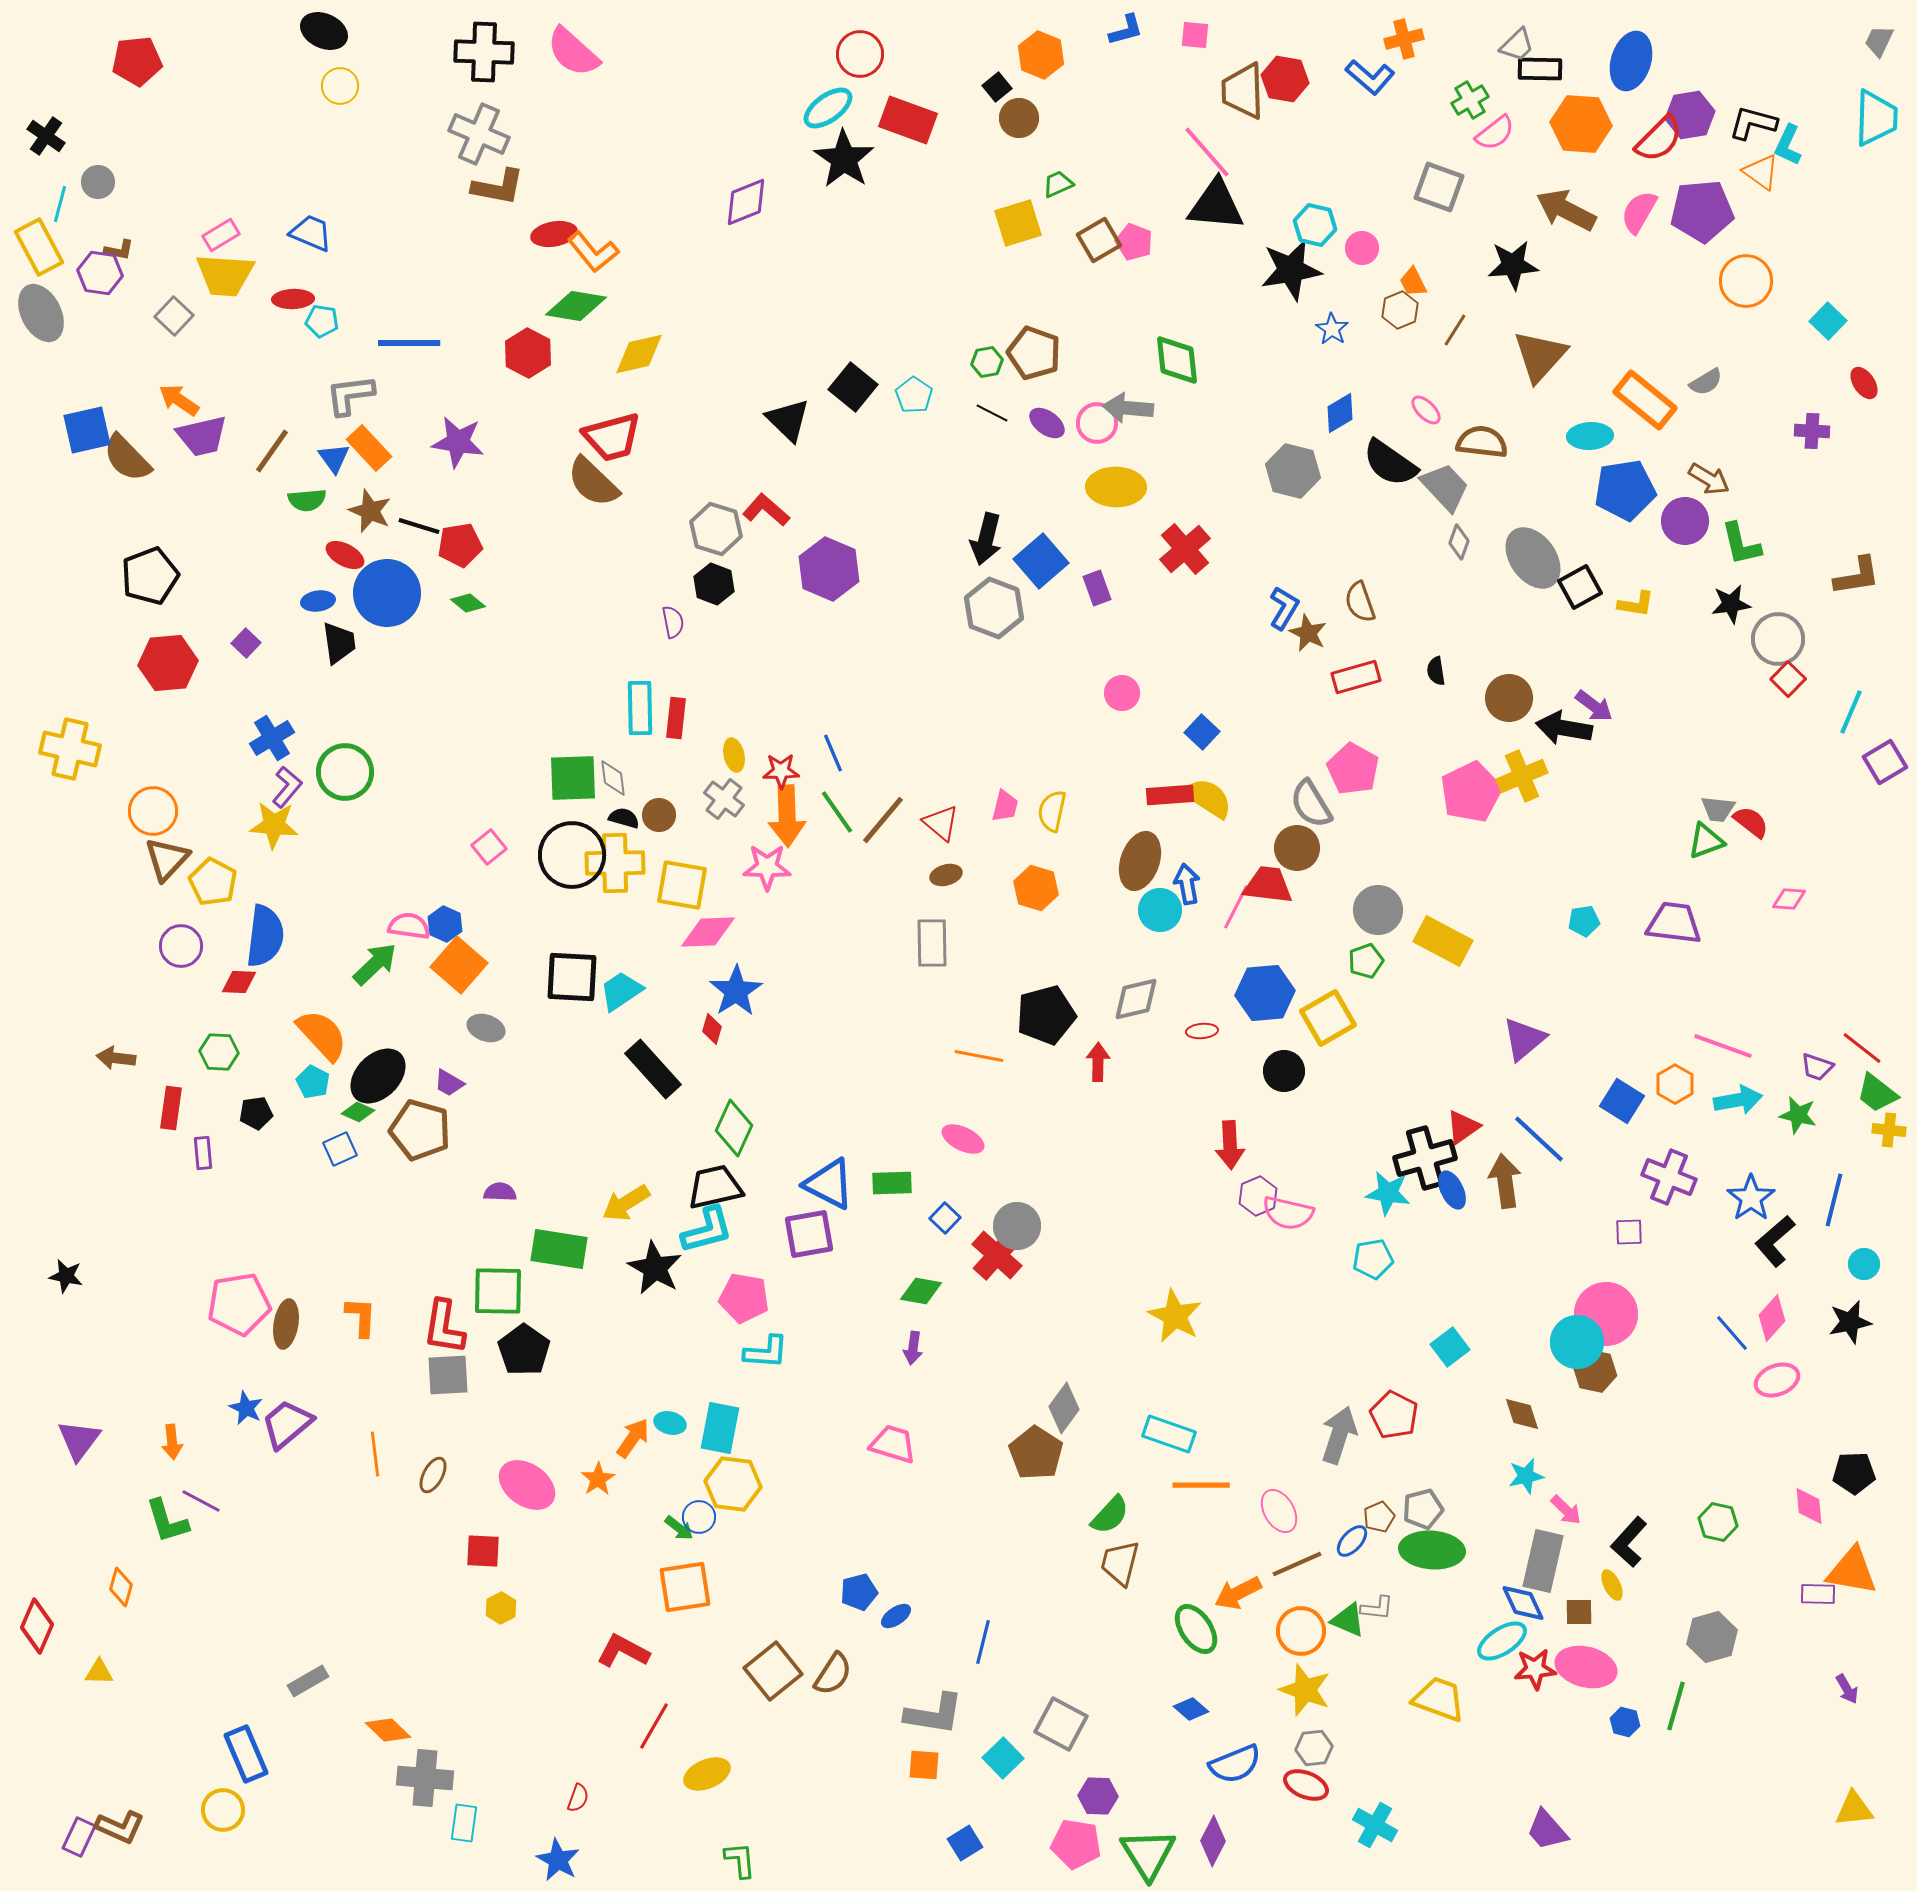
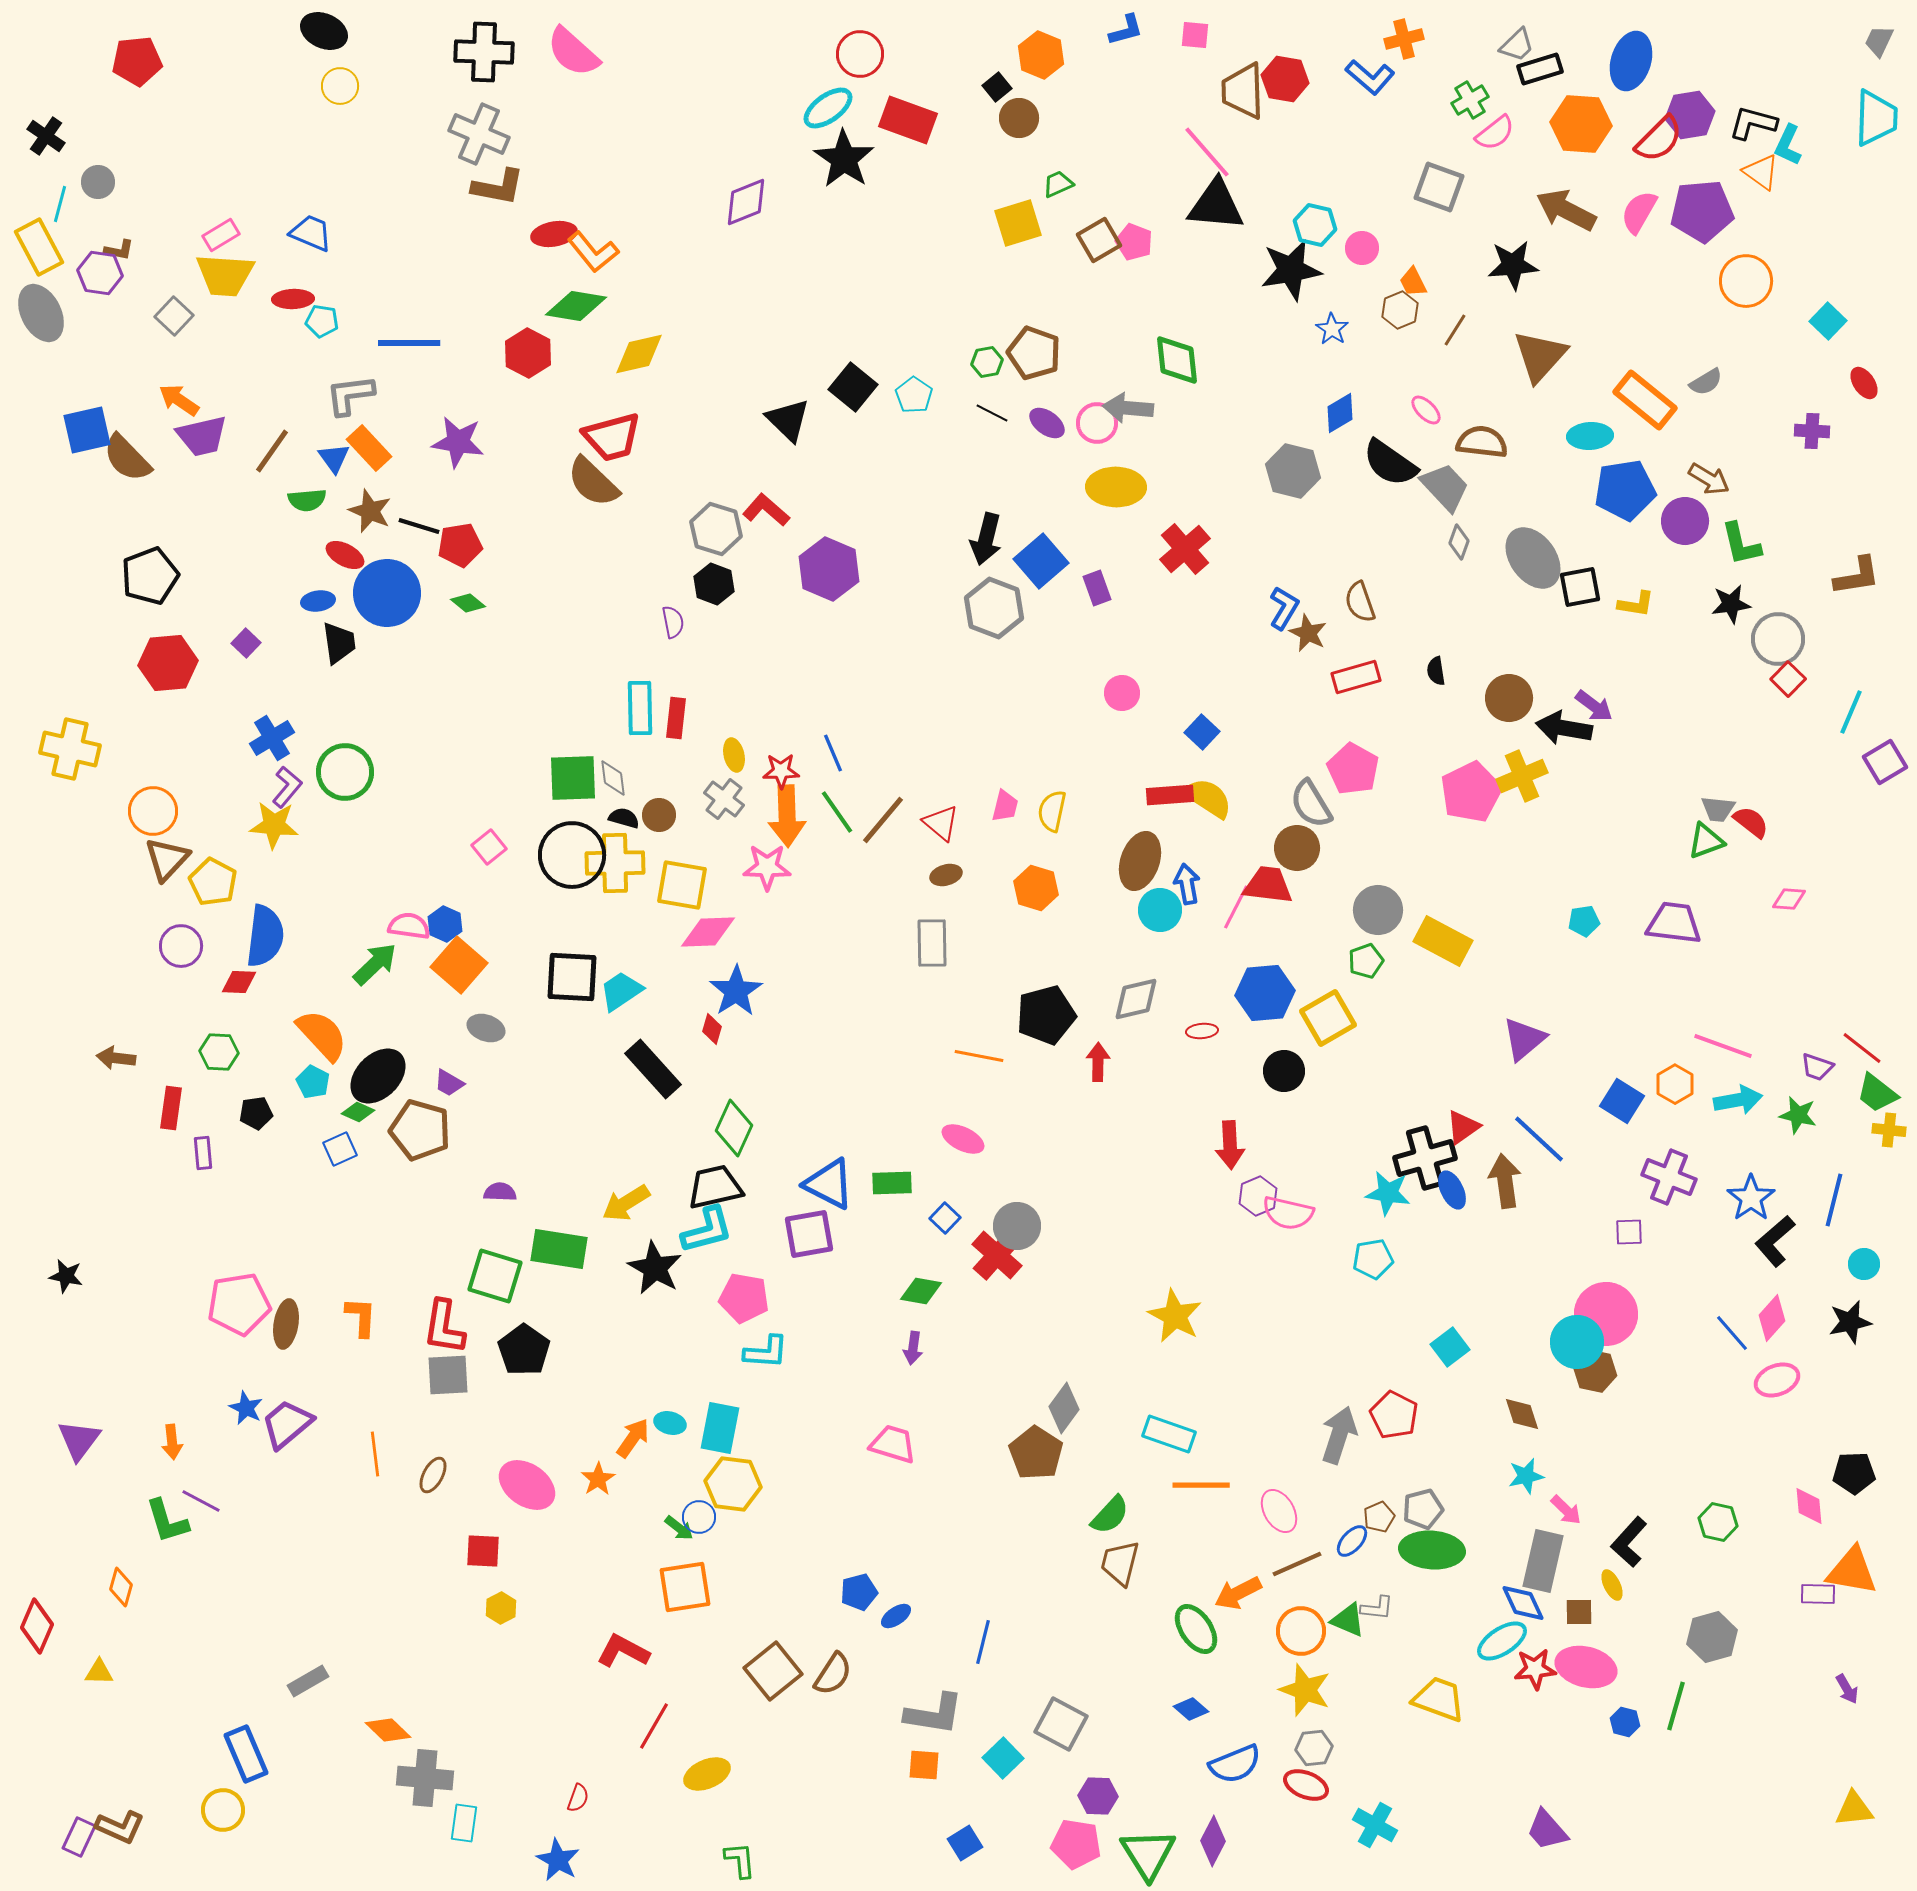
black rectangle at (1540, 69): rotated 18 degrees counterclockwise
black square at (1580, 587): rotated 18 degrees clockwise
green square at (498, 1291): moved 3 px left, 15 px up; rotated 16 degrees clockwise
